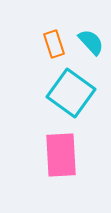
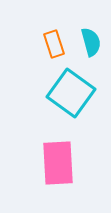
cyan semicircle: rotated 28 degrees clockwise
pink rectangle: moved 3 px left, 8 px down
